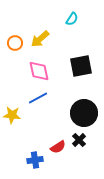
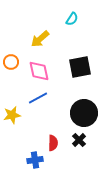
orange circle: moved 4 px left, 19 px down
black square: moved 1 px left, 1 px down
yellow star: rotated 18 degrees counterclockwise
red semicircle: moved 5 px left, 4 px up; rotated 56 degrees counterclockwise
